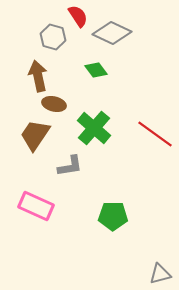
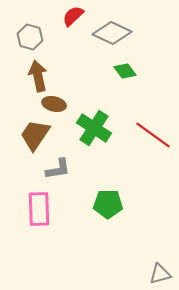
red semicircle: moved 5 px left; rotated 100 degrees counterclockwise
gray hexagon: moved 23 px left
green diamond: moved 29 px right, 1 px down
green cross: rotated 8 degrees counterclockwise
red line: moved 2 px left, 1 px down
gray L-shape: moved 12 px left, 3 px down
pink rectangle: moved 3 px right, 3 px down; rotated 64 degrees clockwise
green pentagon: moved 5 px left, 12 px up
